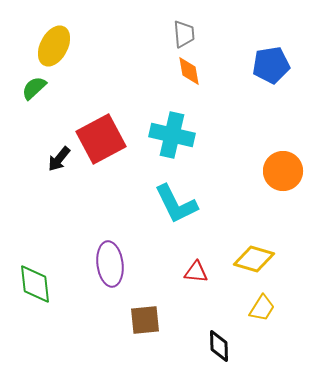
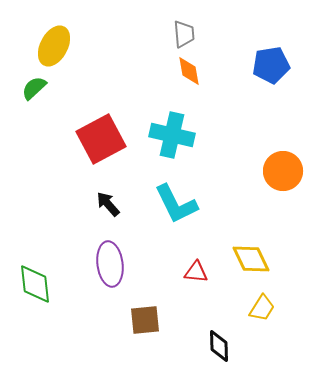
black arrow: moved 49 px right, 45 px down; rotated 100 degrees clockwise
yellow diamond: moved 3 px left; rotated 48 degrees clockwise
